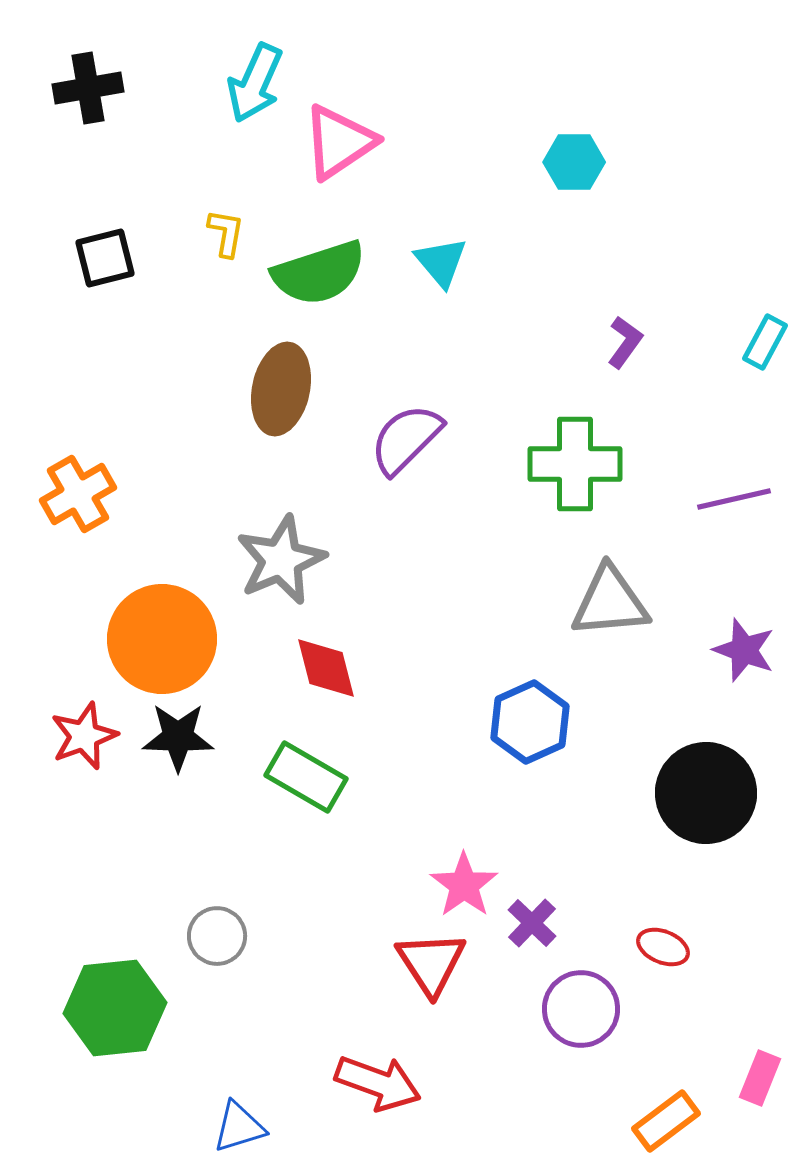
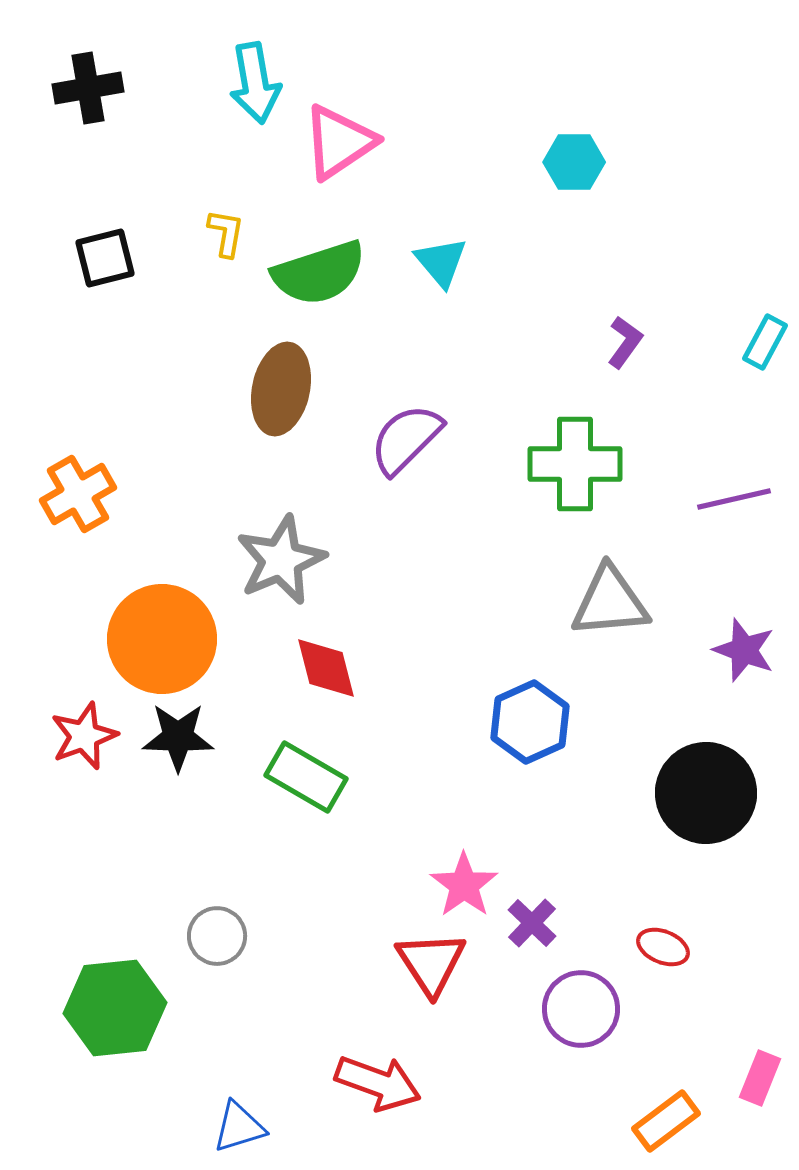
cyan arrow: rotated 34 degrees counterclockwise
